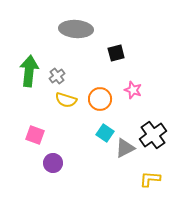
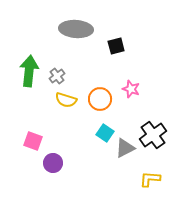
black square: moved 7 px up
pink star: moved 2 px left, 1 px up
pink square: moved 2 px left, 6 px down
